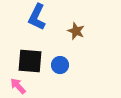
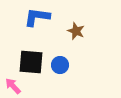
blue L-shape: rotated 72 degrees clockwise
black square: moved 1 px right, 1 px down
pink arrow: moved 5 px left
